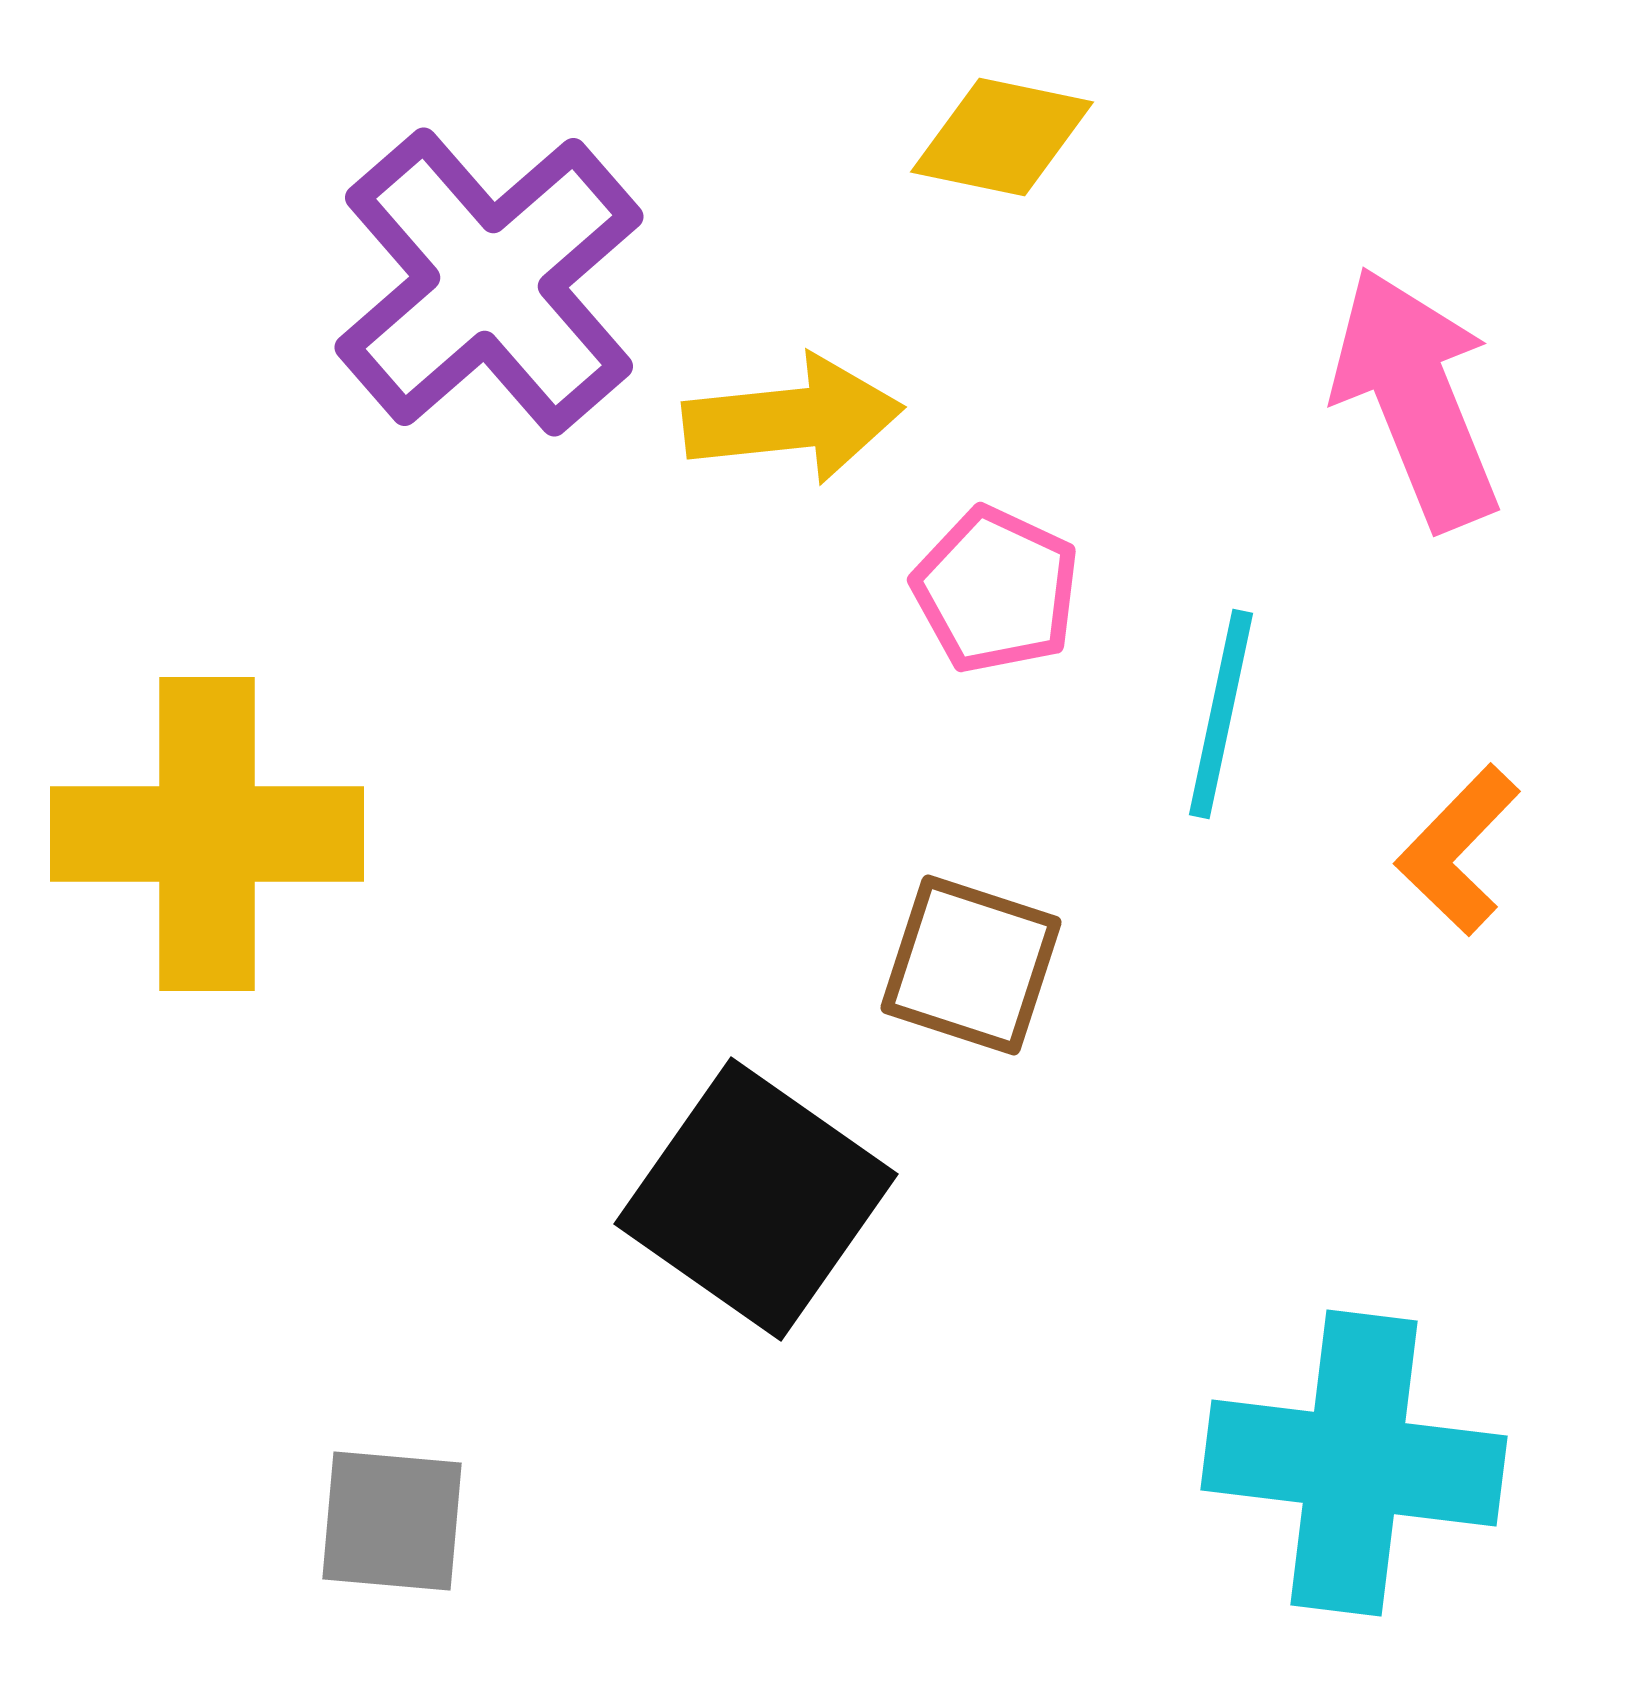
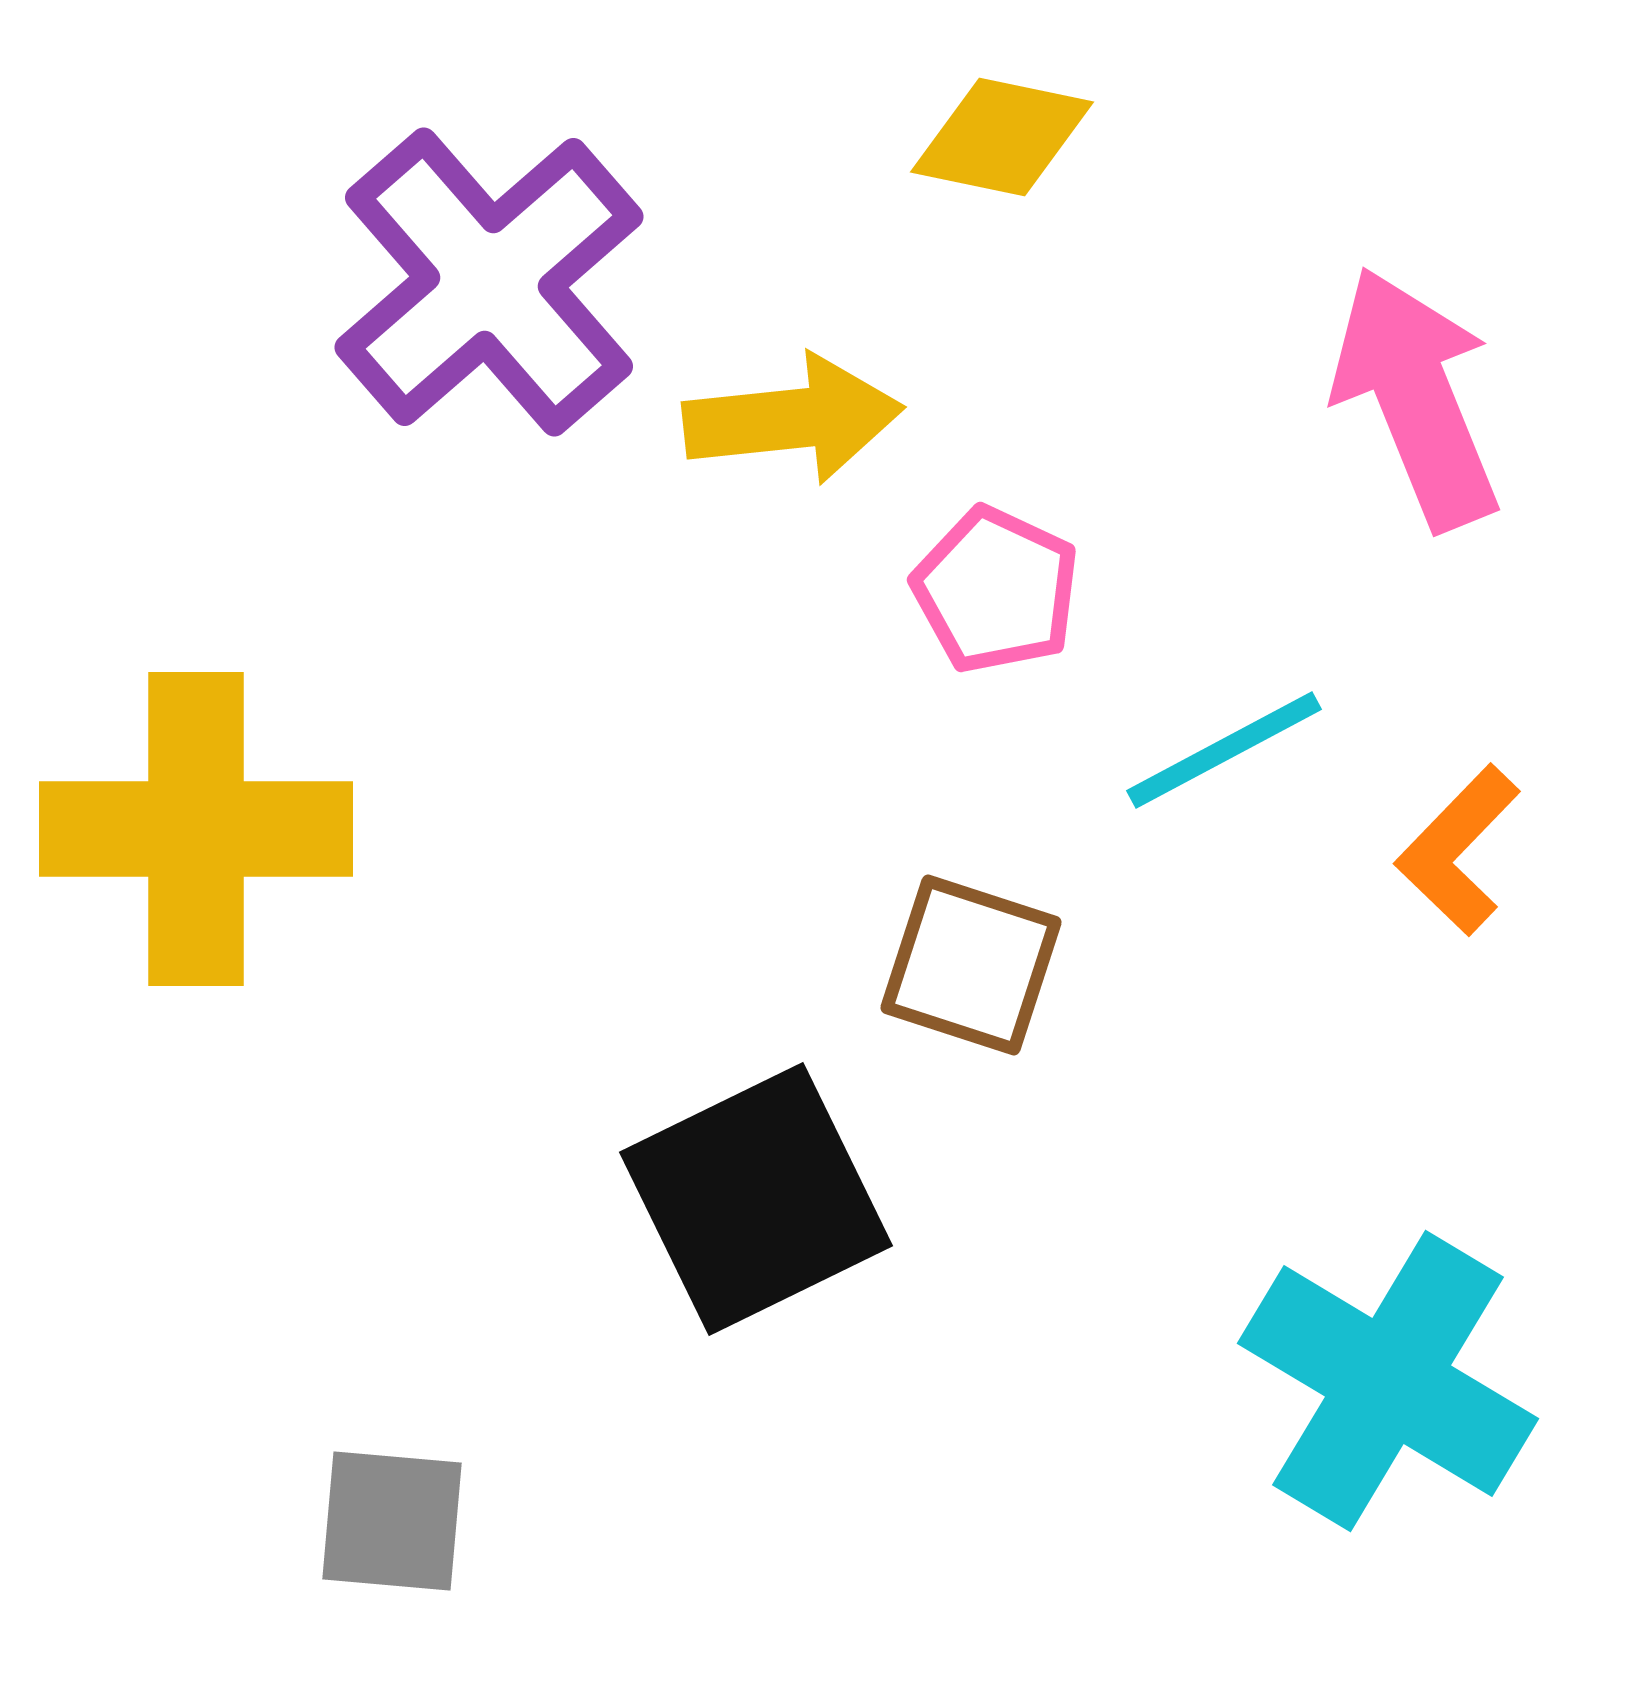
cyan line: moved 3 px right, 36 px down; rotated 50 degrees clockwise
yellow cross: moved 11 px left, 5 px up
black square: rotated 29 degrees clockwise
cyan cross: moved 34 px right, 82 px up; rotated 24 degrees clockwise
